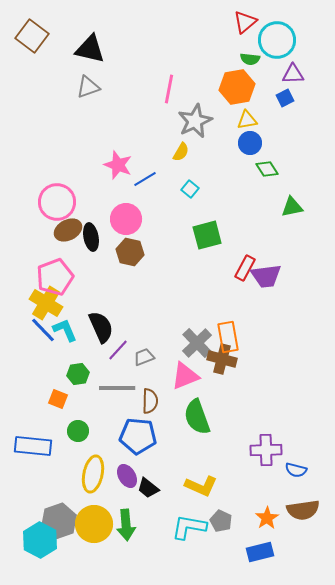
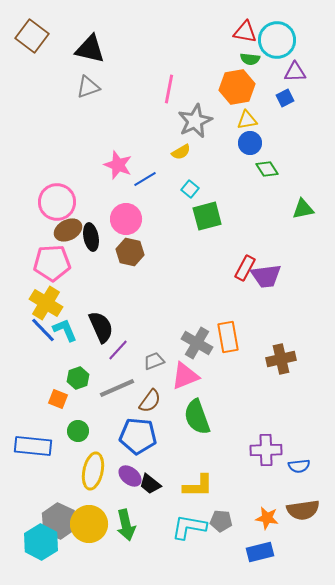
red triangle at (245, 22): moved 10 px down; rotated 50 degrees clockwise
purple triangle at (293, 74): moved 2 px right, 2 px up
yellow semicircle at (181, 152): rotated 30 degrees clockwise
green triangle at (292, 207): moved 11 px right, 2 px down
green square at (207, 235): moved 19 px up
pink pentagon at (55, 277): moved 3 px left, 14 px up; rotated 18 degrees clockwise
gray cross at (197, 343): rotated 16 degrees counterclockwise
gray trapezoid at (144, 357): moved 10 px right, 4 px down
brown cross at (222, 359): moved 59 px right; rotated 28 degrees counterclockwise
green hexagon at (78, 374): moved 4 px down; rotated 10 degrees counterclockwise
gray line at (117, 388): rotated 24 degrees counterclockwise
brown semicircle at (150, 401): rotated 35 degrees clockwise
blue semicircle at (296, 470): moved 3 px right, 4 px up; rotated 20 degrees counterclockwise
yellow ellipse at (93, 474): moved 3 px up
purple ellipse at (127, 476): moved 3 px right; rotated 20 degrees counterclockwise
yellow L-shape at (201, 486): moved 3 px left; rotated 24 degrees counterclockwise
black trapezoid at (148, 488): moved 2 px right, 4 px up
orange star at (267, 518): rotated 30 degrees counterclockwise
gray hexagon at (59, 521): rotated 16 degrees counterclockwise
gray pentagon at (221, 521): rotated 20 degrees counterclockwise
yellow circle at (94, 524): moved 5 px left
green arrow at (126, 525): rotated 8 degrees counterclockwise
cyan hexagon at (40, 540): moved 1 px right, 2 px down
